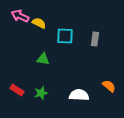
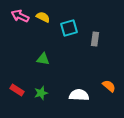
yellow semicircle: moved 4 px right, 6 px up
cyan square: moved 4 px right, 8 px up; rotated 18 degrees counterclockwise
